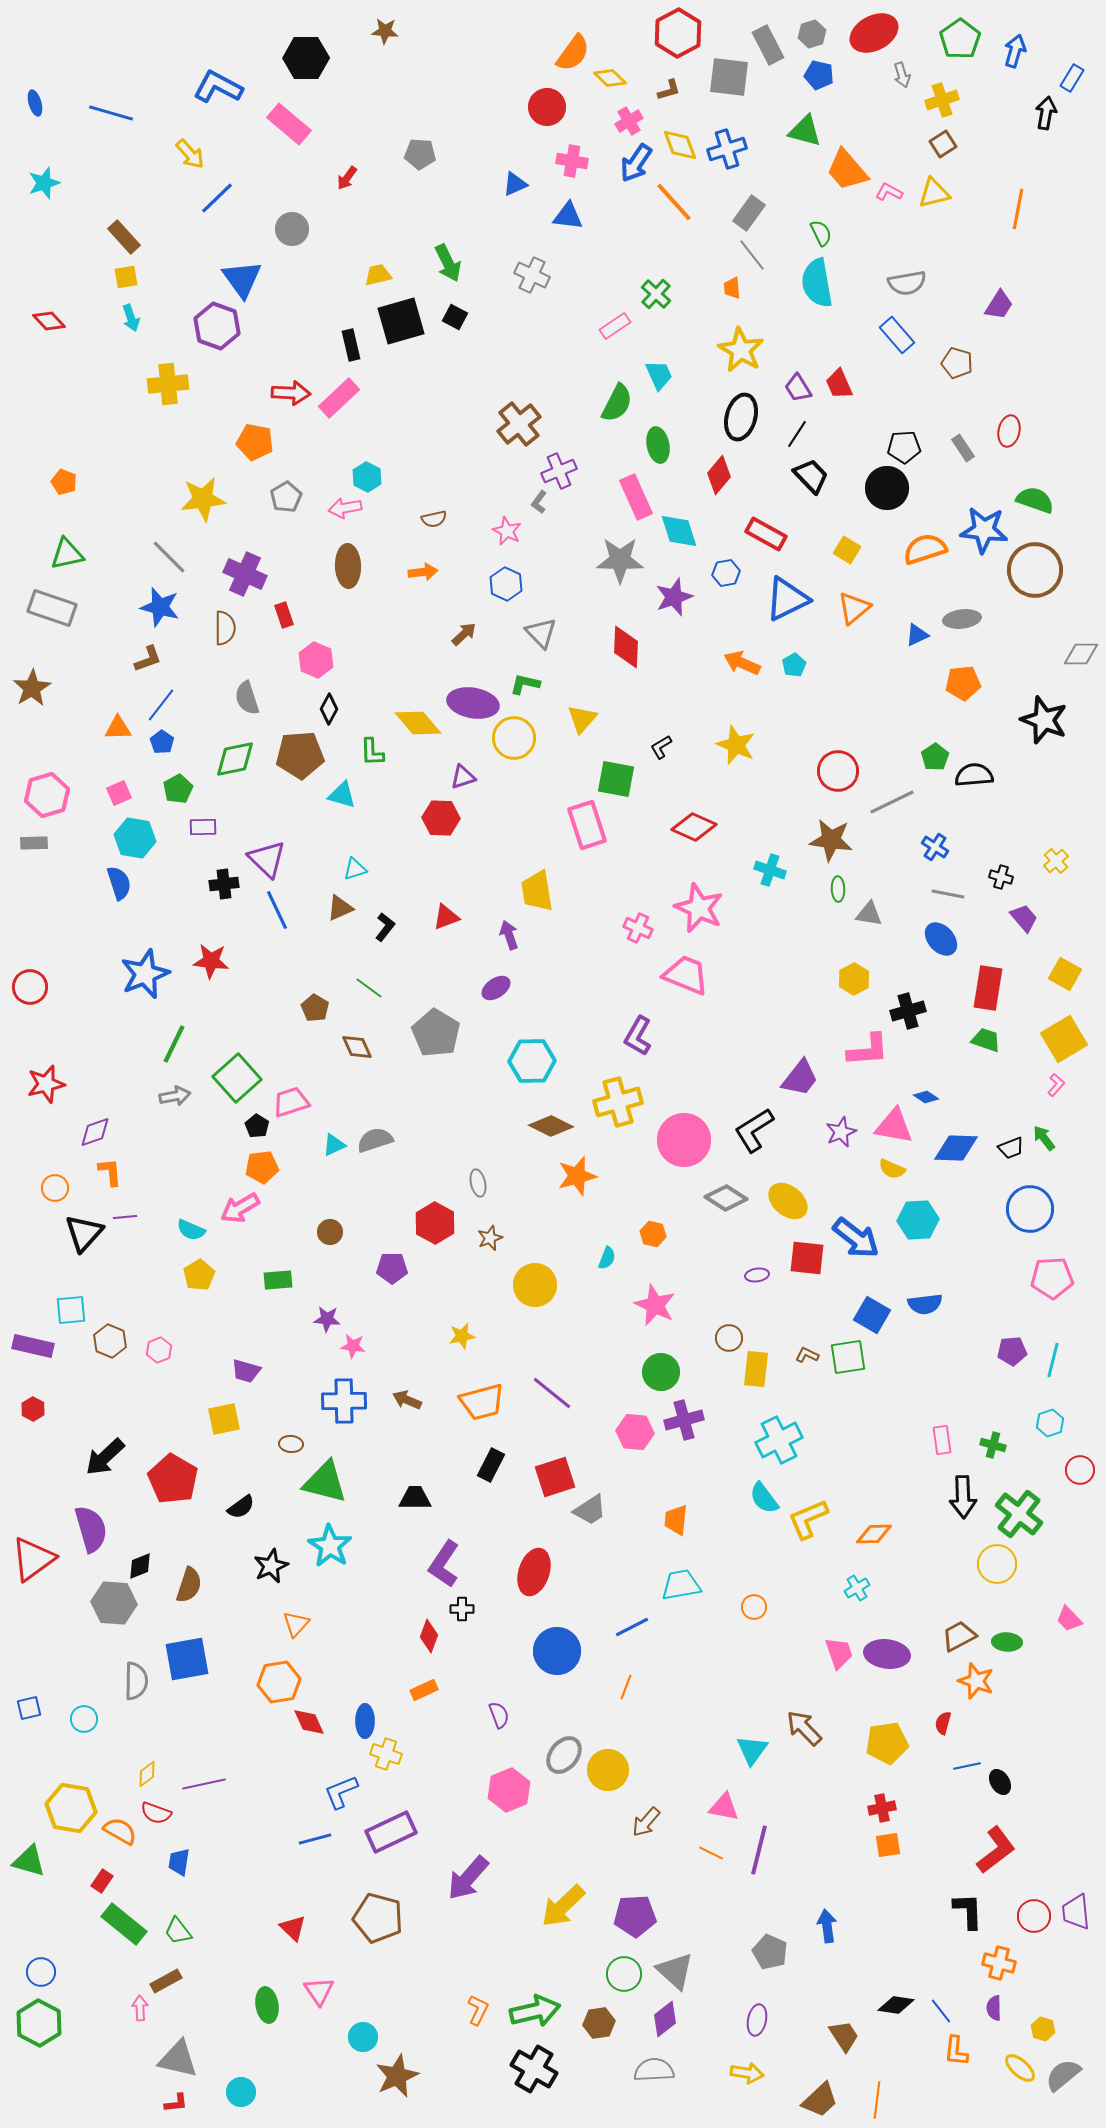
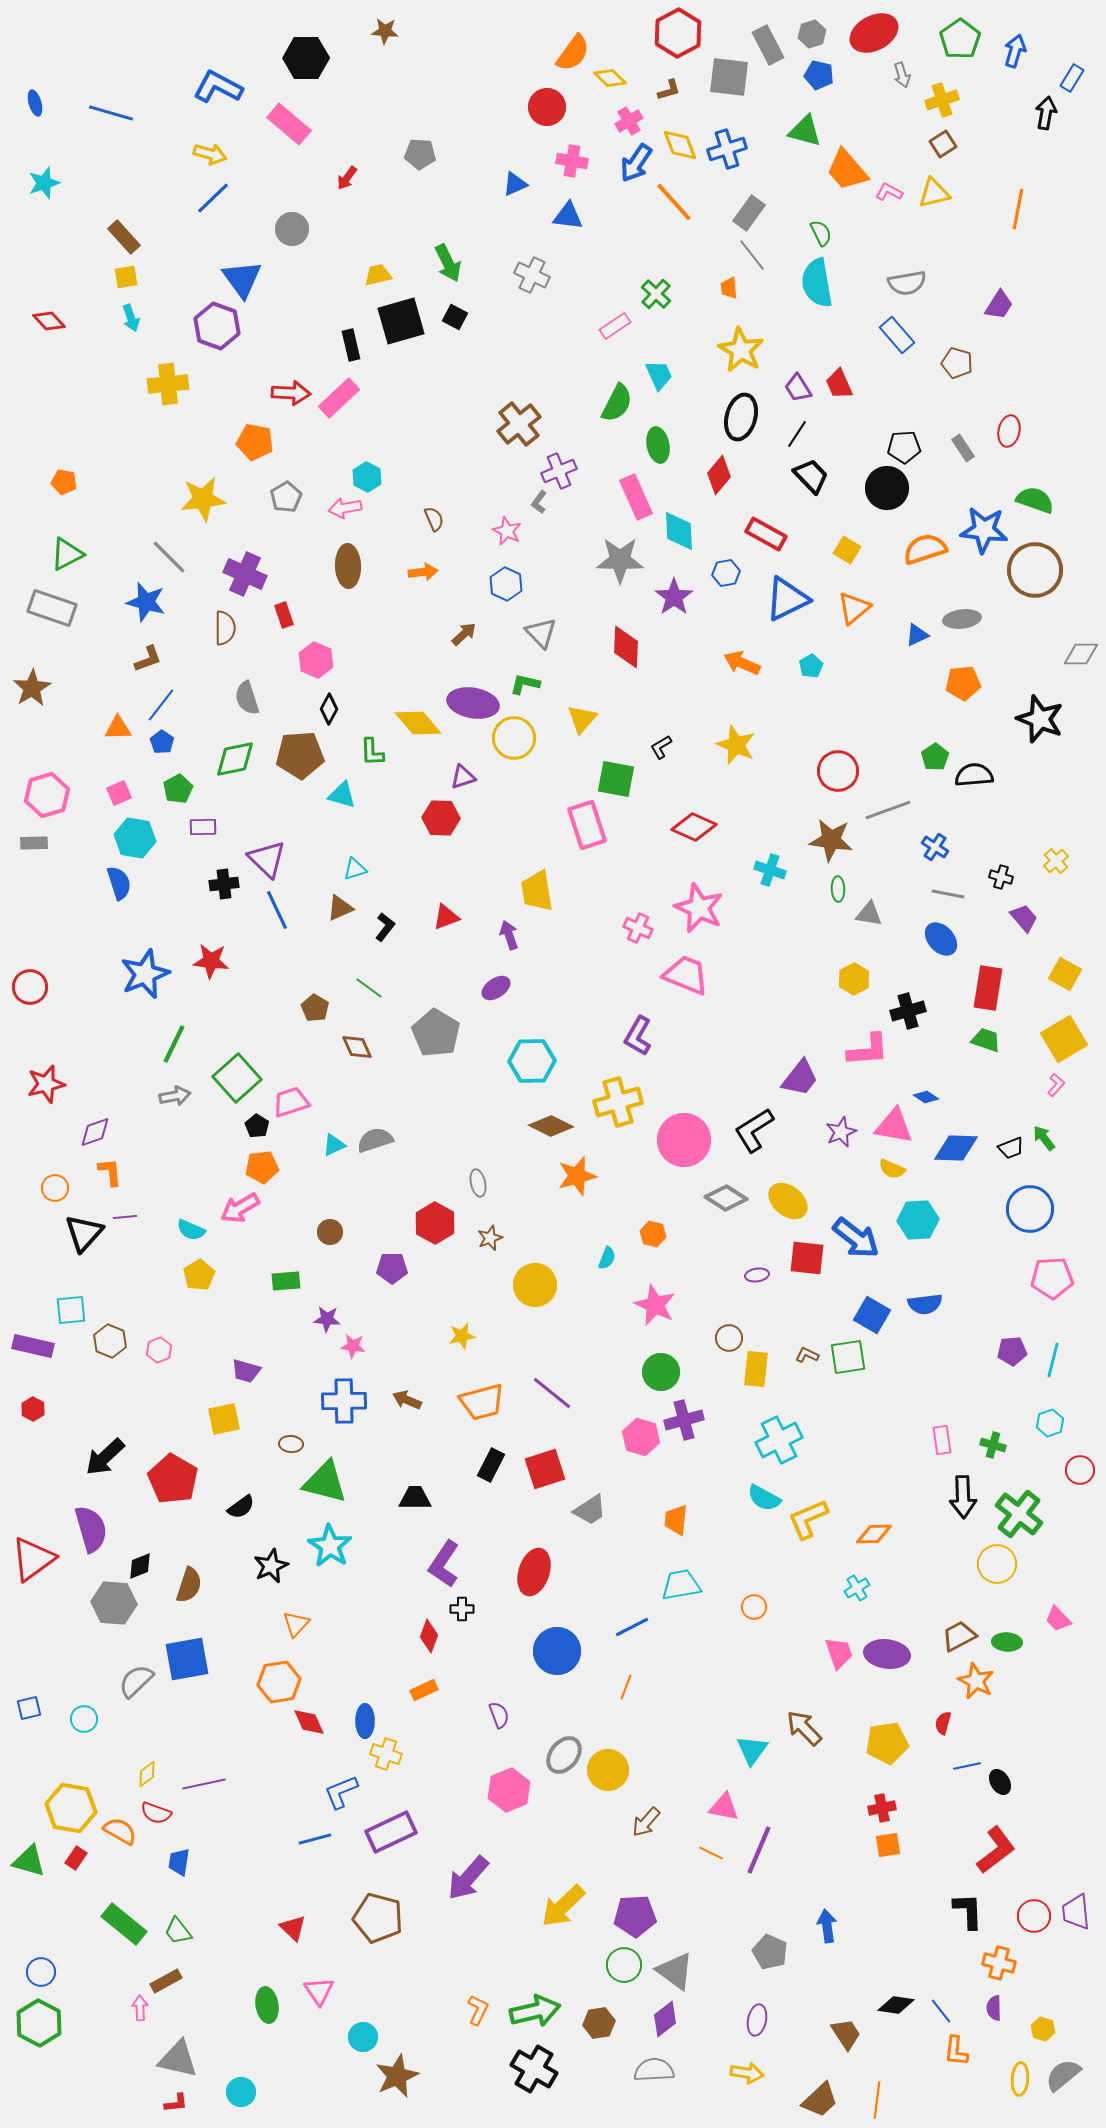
yellow arrow at (190, 154): moved 20 px right; rotated 32 degrees counterclockwise
blue line at (217, 198): moved 4 px left
orange trapezoid at (732, 288): moved 3 px left
orange pentagon at (64, 482): rotated 10 degrees counterclockwise
brown semicircle at (434, 519): rotated 100 degrees counterclockwise
cyan diamond at (679, 531): rotated 15 degrees clockwise
green triangle at (67, 554): rotated 15 degrees counterclockwise
purple star at (674, 597): rotated 15 degrees counterclockwise
blue star at (160, 607): moved 14 px left, 5 px up
cyan pentagon at (794, 665): moved 17 px right, 1 px down
black star at (1044, 720): moved 4 px left, 1 px up
gray line at (892, 802): moved 4 px left, 8 px down; rotated 6 degrees clockwise
green rectangle at (278, 1280): moved 8 px right, 1 px down
pink hexagon at (635, 1432): moved 6 px right, 5 px down; rotated 12 degrees clockwise
red square at (555, 1477): moved 10 px left, 8 px up
cyan semicircle at (764, 1498): rotated 24 degrees counterclockwise
pink trapezoid at (1069, 1619): moved 11 px left
gray semicircle at (136, 1681): rotated 135 degrees counterclockwise
orange star at (976, 1681): rotated 6 degrees clockwise
purple line at (759, 1850): rotated 9 degrees clockwise
red rectangle at (102, 1881): moved 26 px left, 23 px up
gray triangle at (675, 1971): rotated 6 degrees counterclockwise
green circle at (624, 1974): moved 9 px up
brown trapezoid at (844, 2036): moved 2 px right, 2 px up
yellow ellipse at (1020, 2068): moved 11 px down; rotated 52 degrees clockwise
